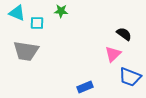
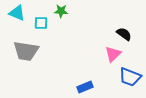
cyan square: moved 4 px right
